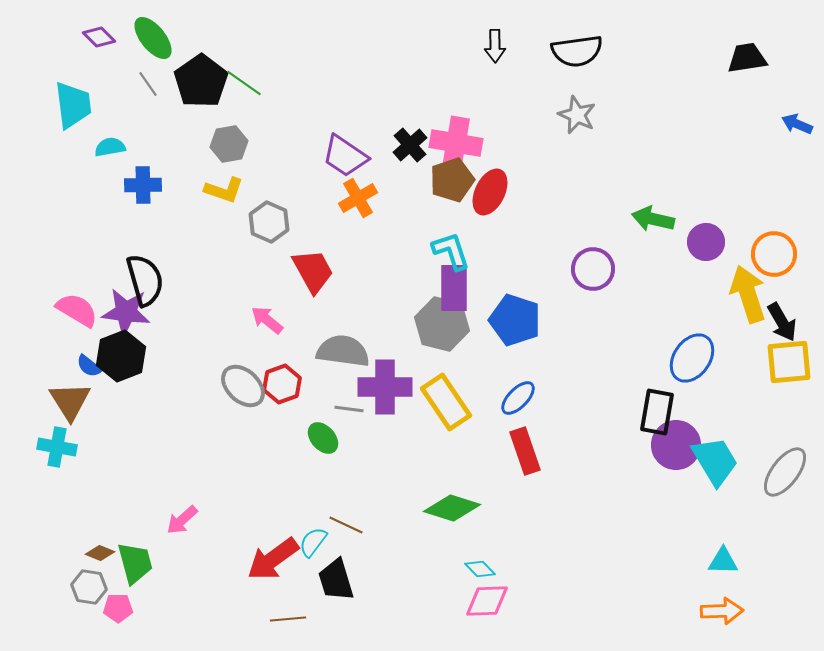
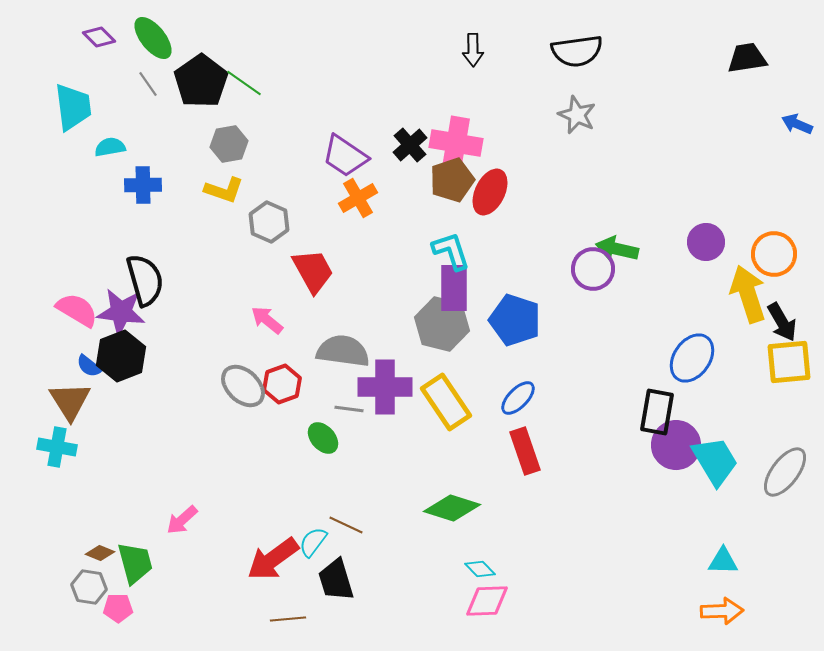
black arrow at (495, 46): moved 22 px left, 4 px down
cyan trapezoid at (73, 105): moved 2 px down
green arrow at (653, 219): moved 36 px left, 30 px down
purple star at (126, 312): moved 5 px left
